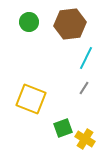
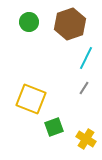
brown hexagon: rotated 12 degrees counterclockwise
green square: moved 9 px left, 1 px up
yellow cross: moved 1 px right
